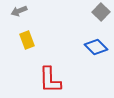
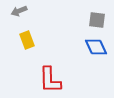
gray square: moved 4 px left, 8 px down; rotated 36 degrees counterclockwise
blue diamond: rotated 20 degrees clockwise
